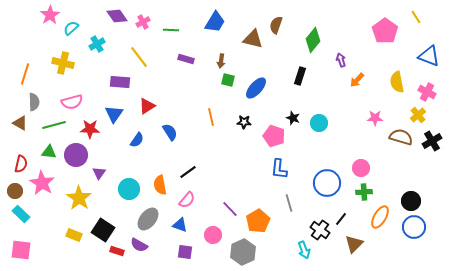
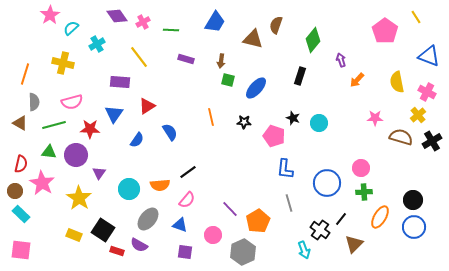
blue L-shape at (279, 169): moved 6 px right
orange semicircle at (160, 185): rotated 84 degrees counterclockwise
black circle at (411, 201): moved 2 px right, 1 px up
